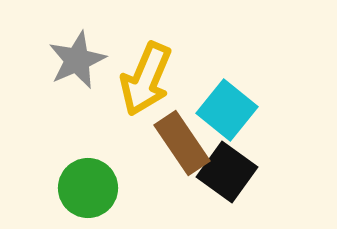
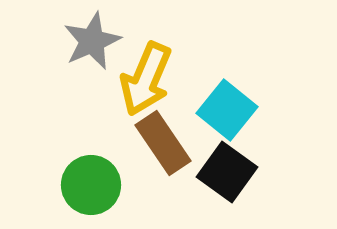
gray star: moved 15 px right, 19 px up
brown rectangle: moved 19 px left
green circle: moved 3 px right, 3 px up
